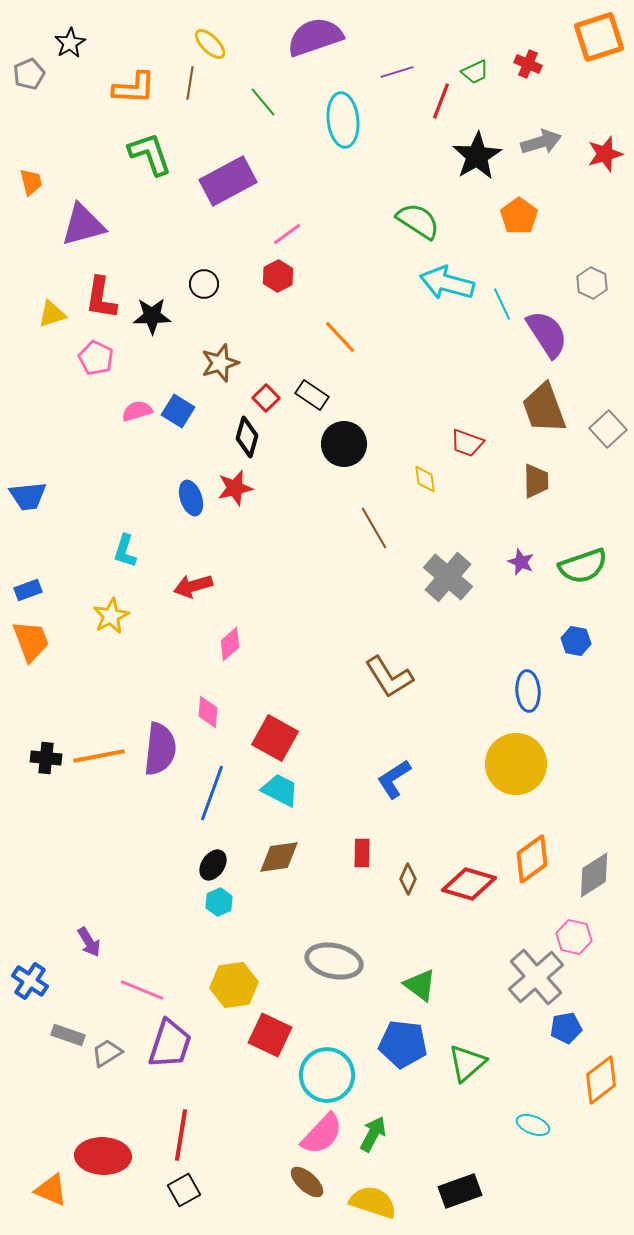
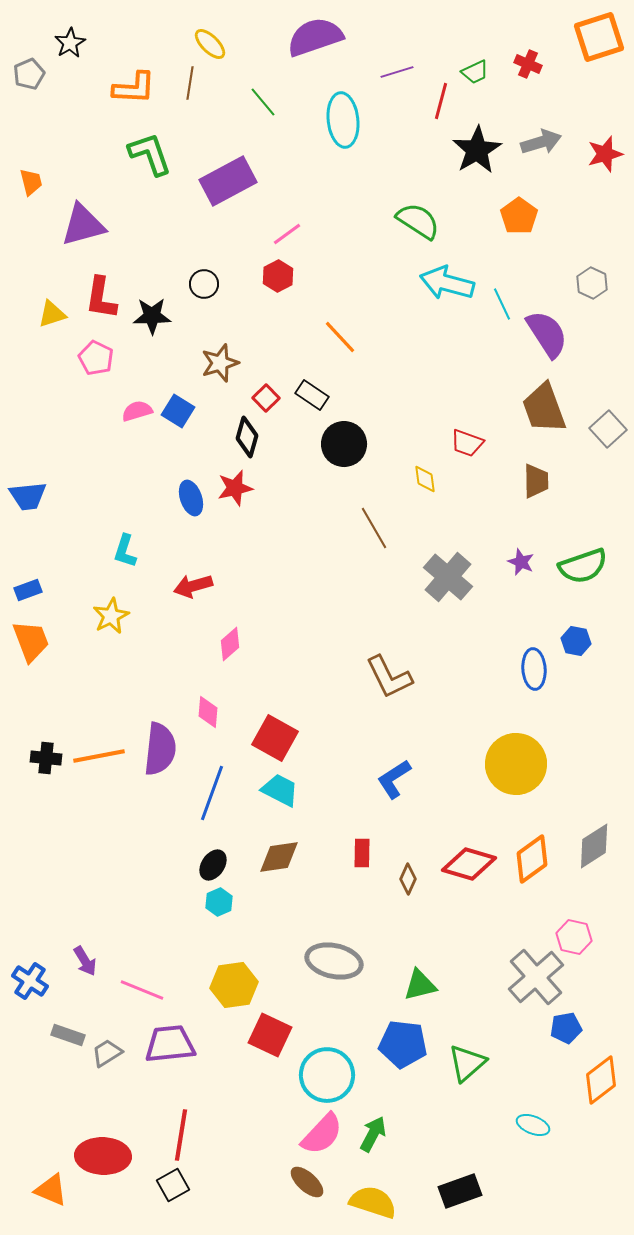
red line at (441, 101): rotated 6 degrees counterclockwise
black star at (477, 156): moved 6 px up
brown L-shape at (389, 677): rotated 6 degrees clockwise
blue ellipse at (528, 691): moved 6 px right, 22 px up
gray diamond at (594, 875): moved 29 px up
red diamond at (469, 884): moved 20 px up
purple arrow at (89, 942): moved 4 px left, 19 px down
green triangle at (420, 985): rotated 51 degrees counterclockwise
purple trapezoid at (170, 1044): rotated 114 degrees counterclockwise
black square at (184, 1190): moved 11 px left, 5 px up
